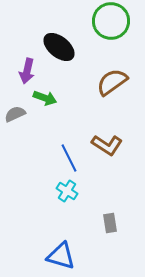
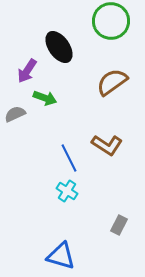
black ellipse: rotated 16 degrees clockwise
purple arrow: rotated 20 degrees clockwise
gray rectangle: moved 9 px right, 2 px down; rotated 36 degrees clockwise
